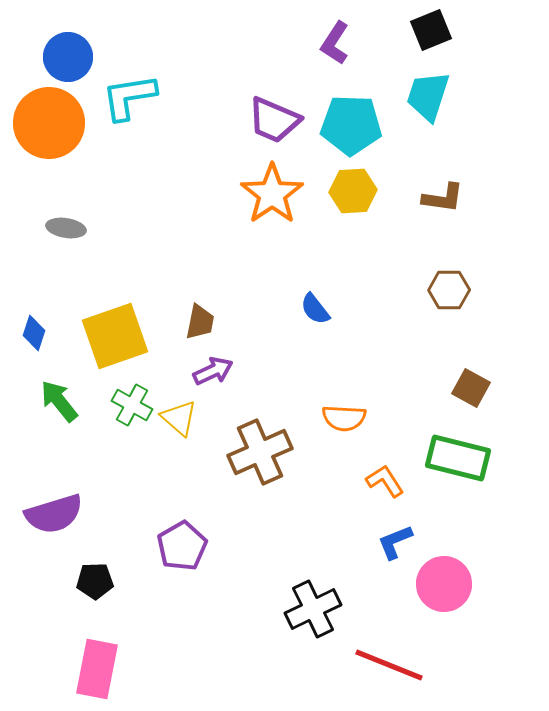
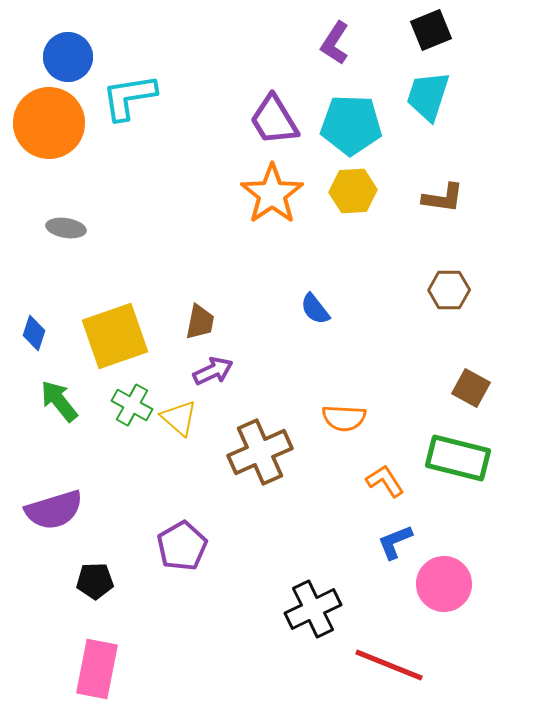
purple trapezoid: rotated 36 degrees clockwise
purple semicircle: moved 4 px up
